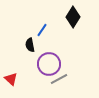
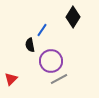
purple circle: moved 2 px right, 3 px up
red triangle: rotated 32 degrees clockwise
